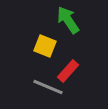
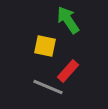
yellow square: rotated 10 degrees counterclockwise
